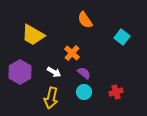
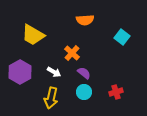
orange semicircle: rotated 60 degrees counterclockwise
